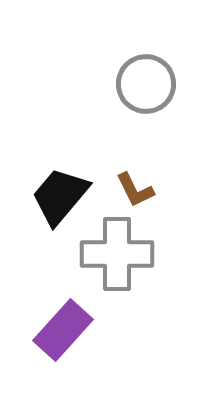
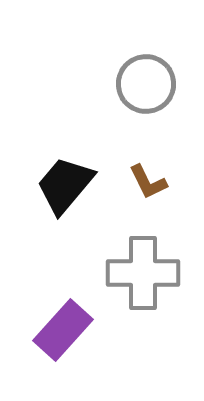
brown L-shape: moved 13 px right, 8 px up
black trapezoid: moved 5 px right, 11 px up
gray cross: moved 26 px right, 19 px down
